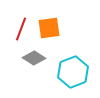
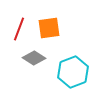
red line: moved 2 px left
